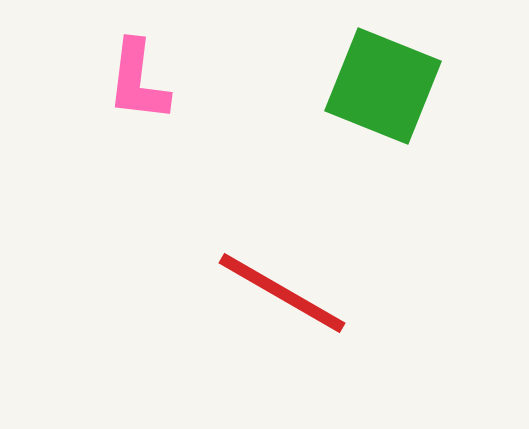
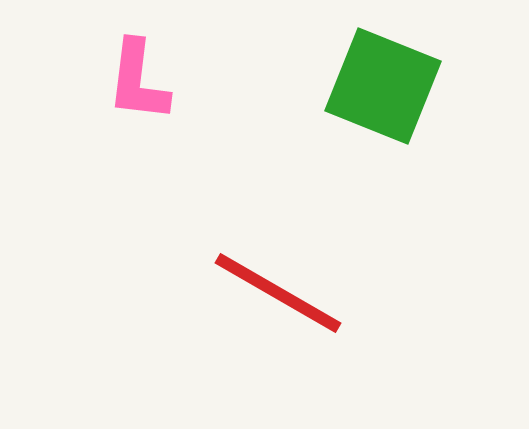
red line: moved 4 px left
